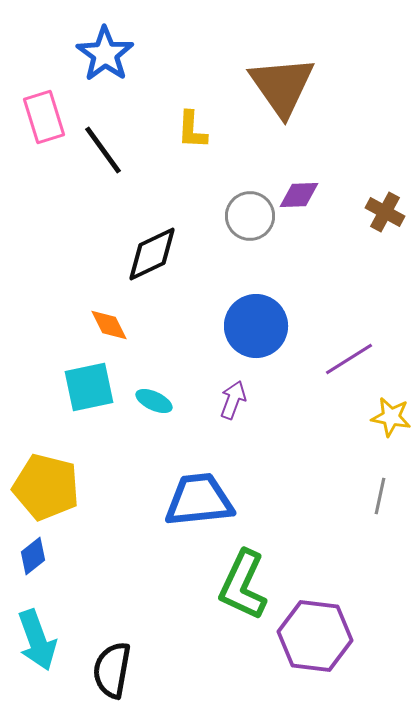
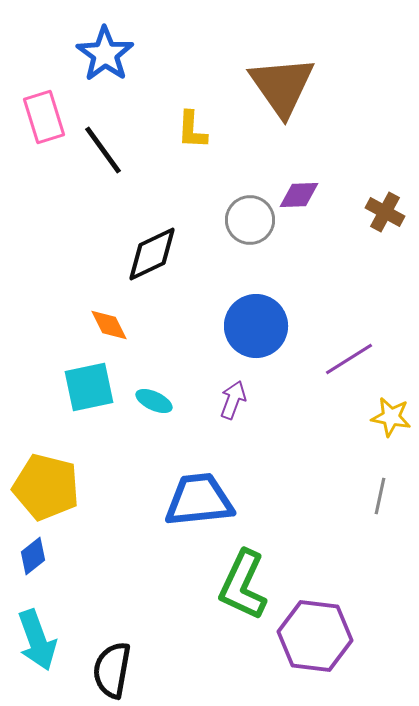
gray circle: moved 4 px down
